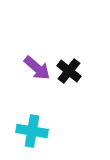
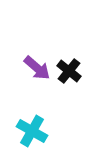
cyan cross: rotated 20 degrees clockwise
